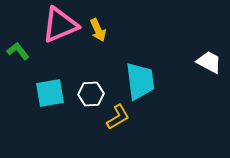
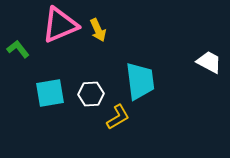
green L-shape: moved 2 px up
